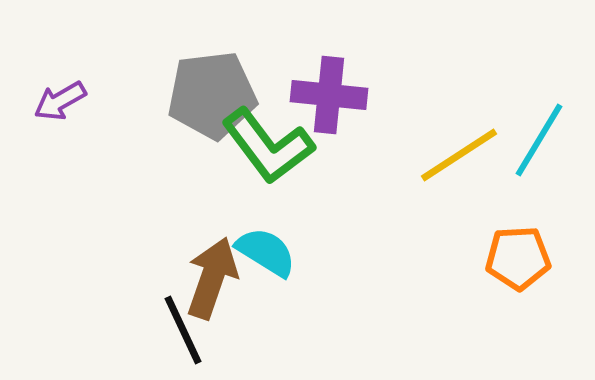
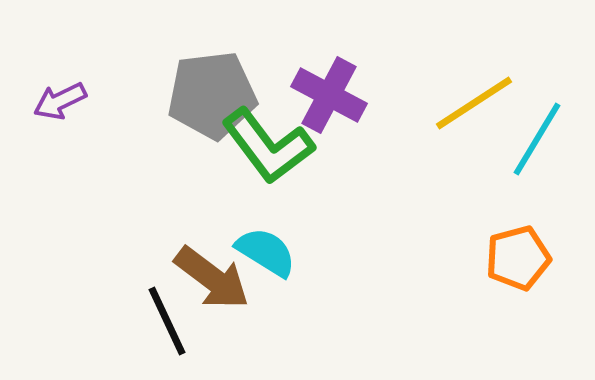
purple cross: rotated 22 degrees clockwise
purple arrow: rotated 4 degrees clockwise
cyan line: moved 2 px left, 1 px up
yellow line: moved 15 px right, 52 px up
orange pentagon: rotated 12 degrees counterclockwise
brown arrow: rotated 108 degrees clockwise
black line: moved 16 px left, 9 px up
